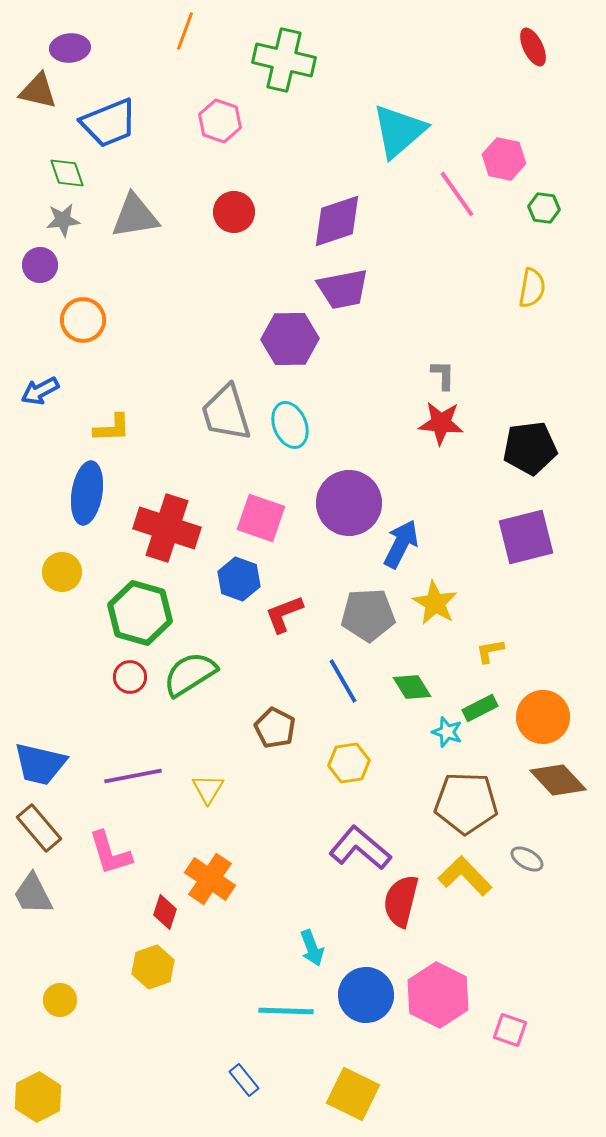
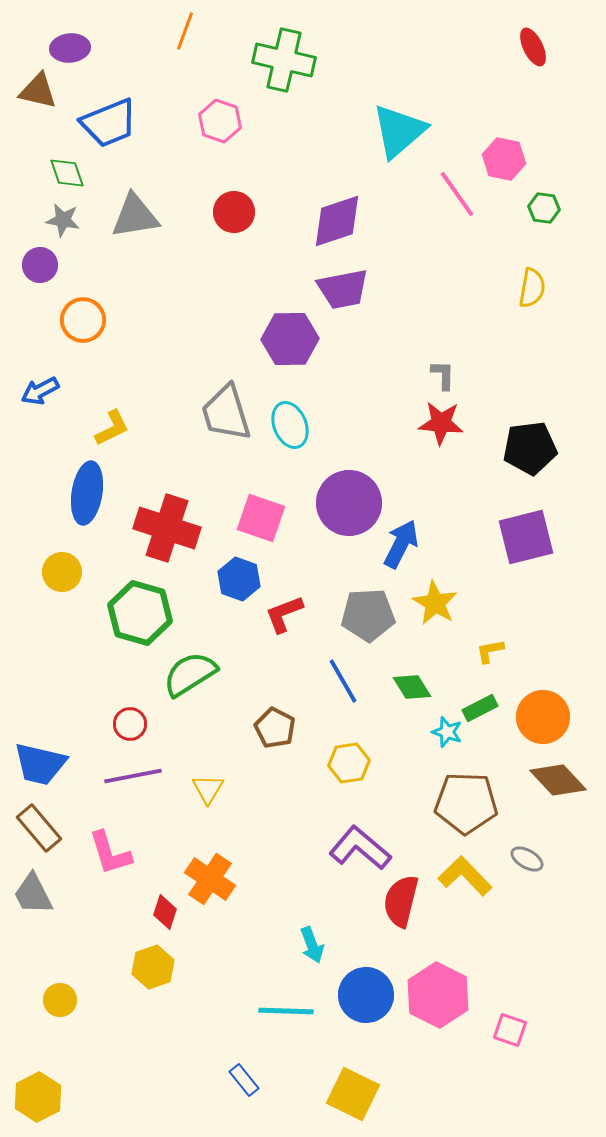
gray star at (63, 220): rotated 16 degrees clockwise
yellow L-shape at (112, 428): rotated 24 degrees counterclockwise
red circle at (130, 677): moved 47 px down
cyan arrow at (312, 948): moved 3 px up
